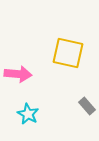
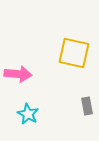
yellow square: moved 6 px right
gray rectangle: rotated 30 degrees clockwise
